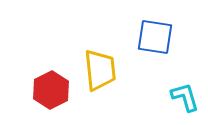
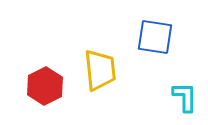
red hexagon: moved 6 px left, 4 px up
cyan L-shape: rotated 16 degrees clockwise
